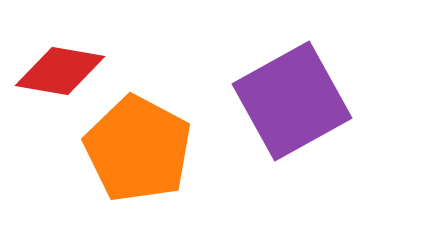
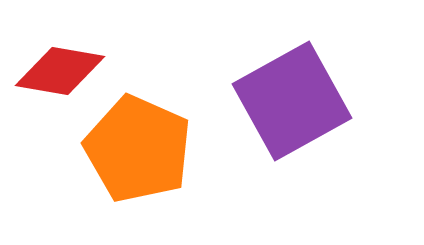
orange pentagon: rotated 4 degrees counterclockwise
